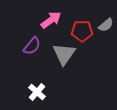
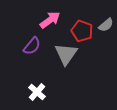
pink arrow: moved 1 px left
red pentagon: rotated 20 degrees clockwise
gray triangle: moved 2 px right
